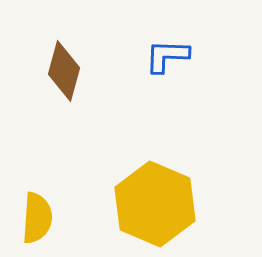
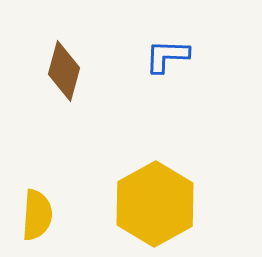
yellow hexagon: rotated 8 degrees clockwise
yellow semicircle: moved 3 px up
